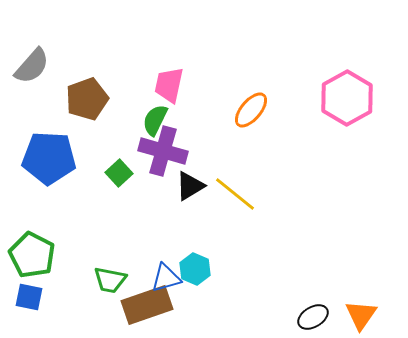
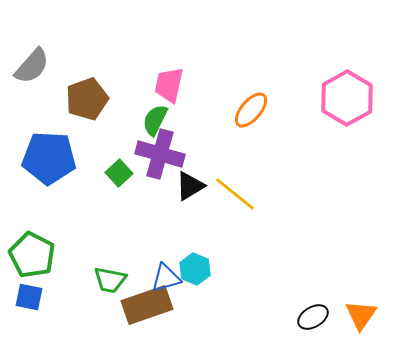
purple cross: moved 3 px left, 3 px down
